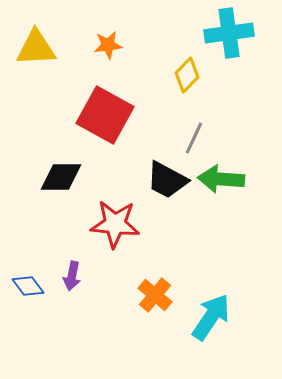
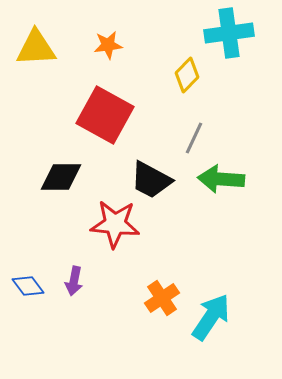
black trapezoid: moved 16 px left
purple arrow: moved 2 px right, 5 px down
orange cross: moved 7 px right, 3 px down; rotated 16 degrees clockwise
